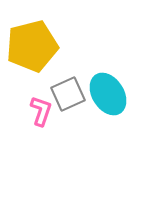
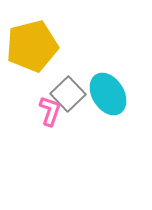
gray square: rotated 20 degrees counterclockwise
pink L-shape: moved 9 px right
